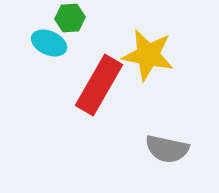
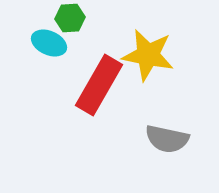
gray semicircle: moved 10 px up
